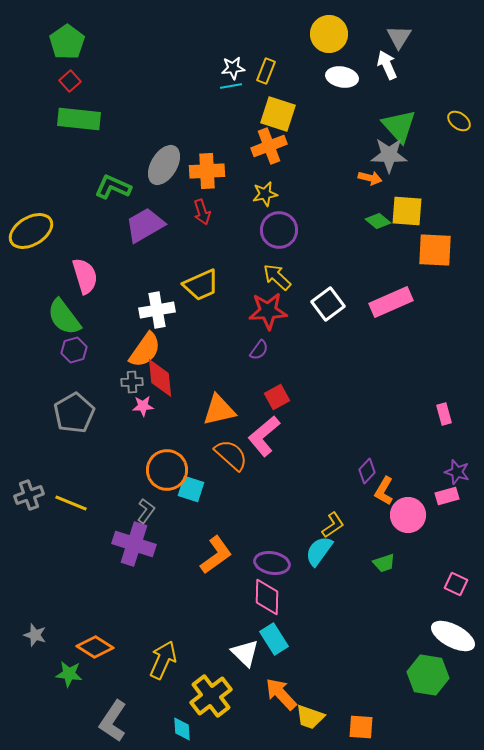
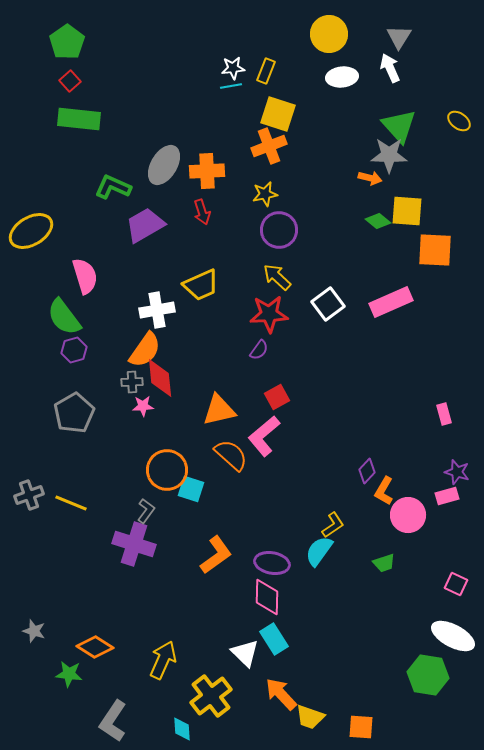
white arrow at (387, 65): moved 3 px right, 3 px down
white ellipse at (342, 77): rotated 16 degrees counterclockwise
red star at (268, 311): moved 1 px right, 3 px down
gray star at (35, 635): moved 1 px left, 4 px up
